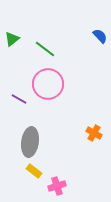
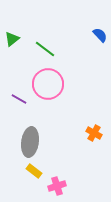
blue semicircle: moved 1 px up
